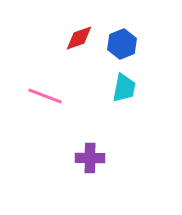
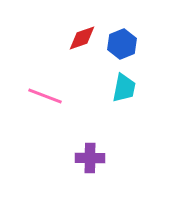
red diamond: moved 3 px right
